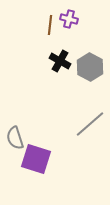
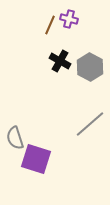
brown line: rotated 18 degrees clockwise
